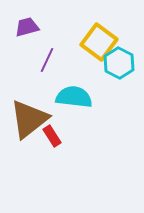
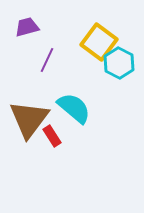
cyan semicircle: moved 11 px down; rotated 33 degrees clockwise
brown triangle: rotated 15 degrees counterclockwise
